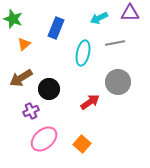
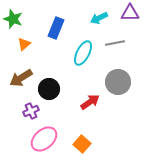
cyan ellipse: rotated 15 degrees clockwise
